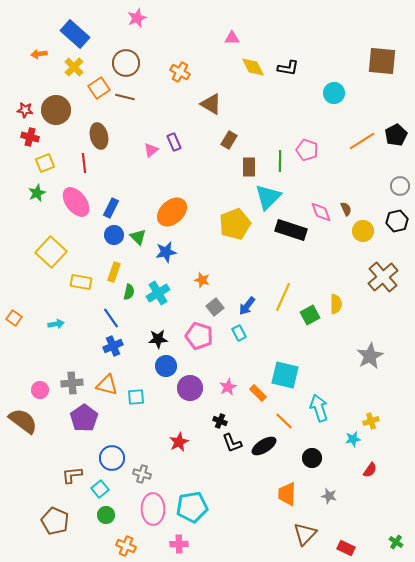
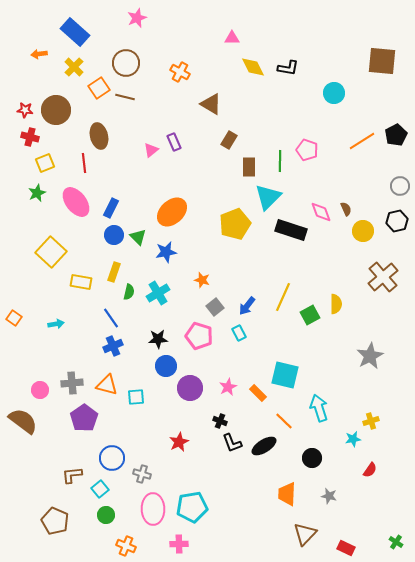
blue rectangle at (75, 34): moved 2 px up
